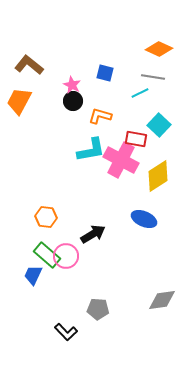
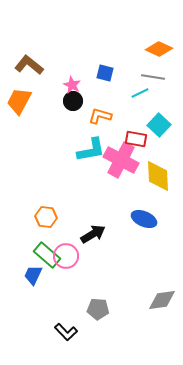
yellow diamond: rotated 60 degrees counterclockwise
